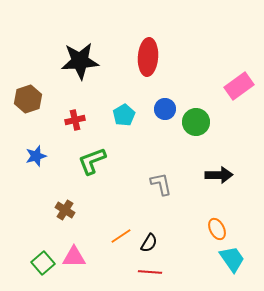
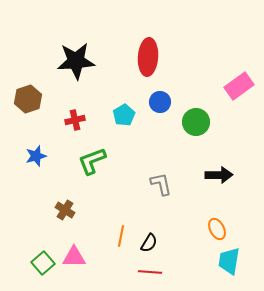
black star: moved 4 px left
blue circle: moved 5 px left, 7 px up
orange line: rotated 45 degrees counterclockwise
cyan trapezoid: moved 3 px left, 2 px down; rotated 136 degrees counterclockwise
